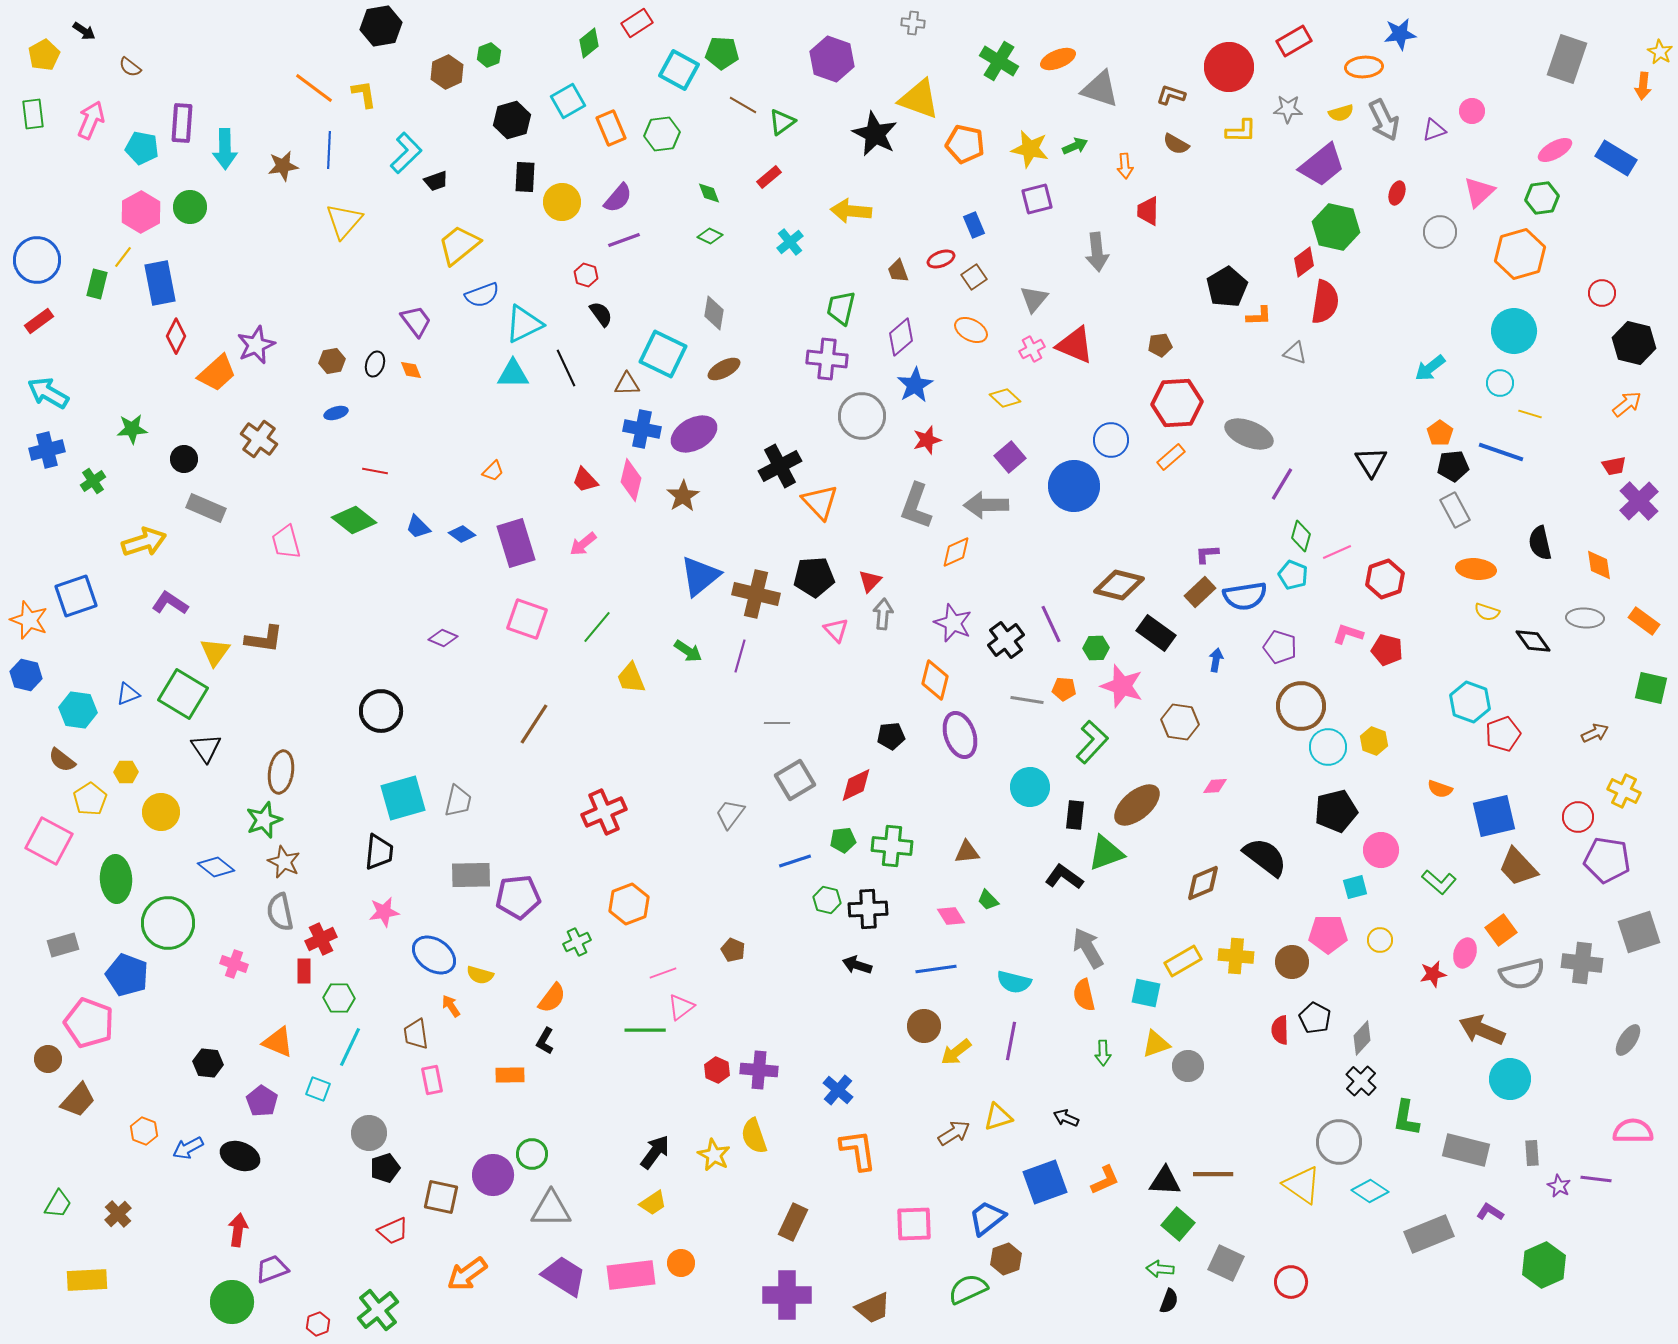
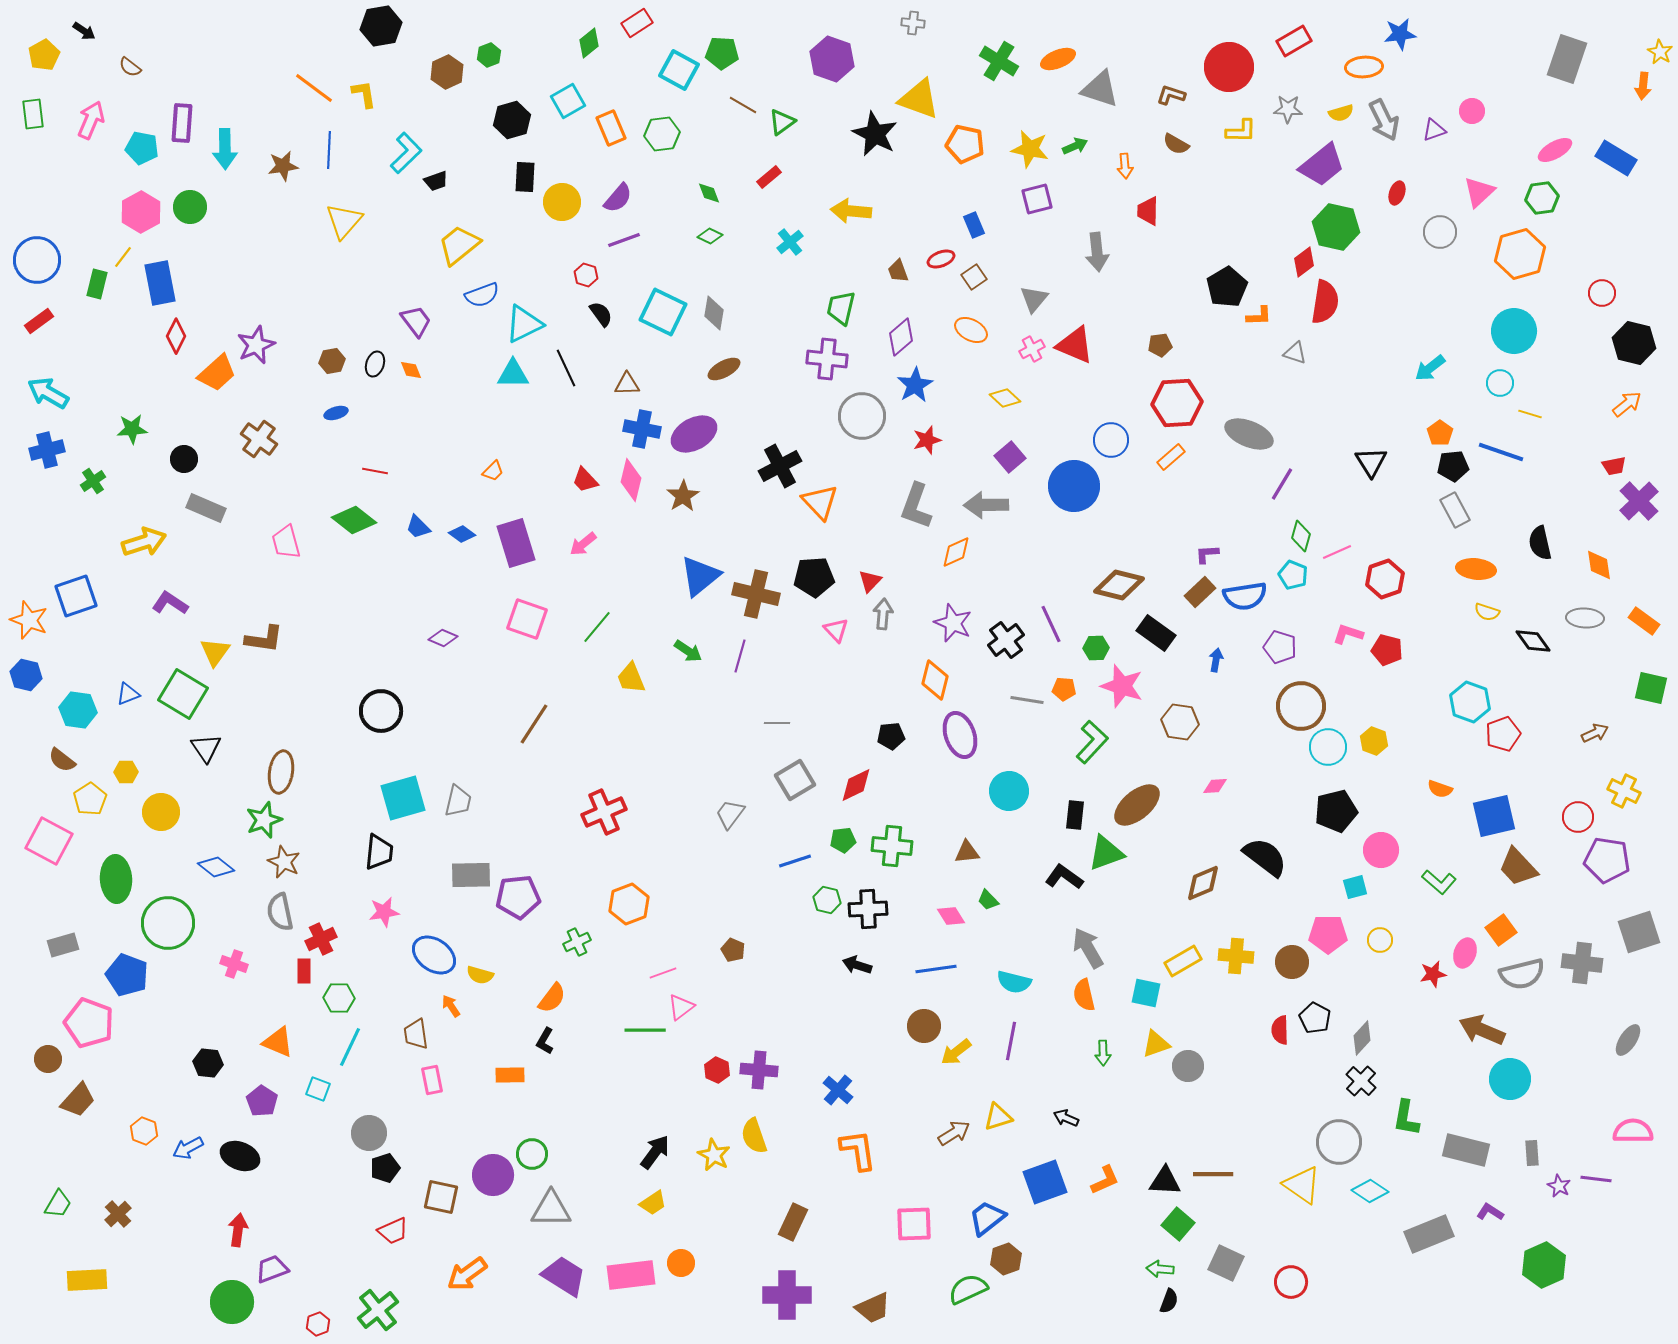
cyan square at (663, 354): moved 42 px up
cyan circle at (1030, 787): moved 21 px left, 4 px down
